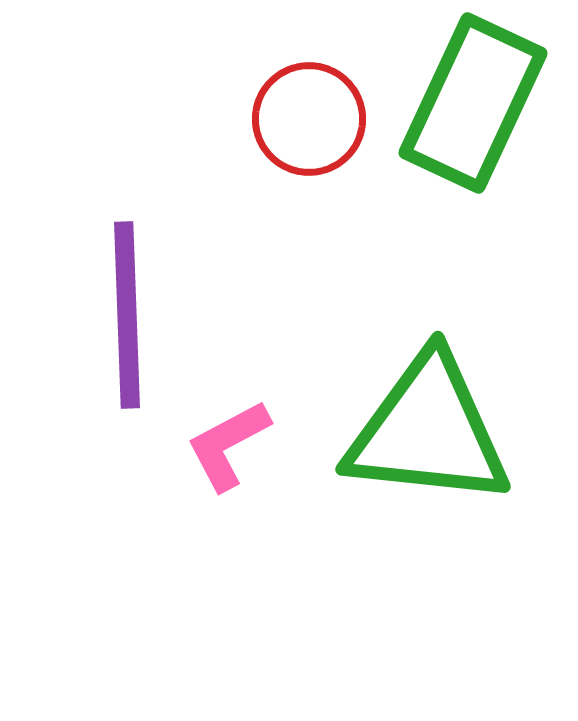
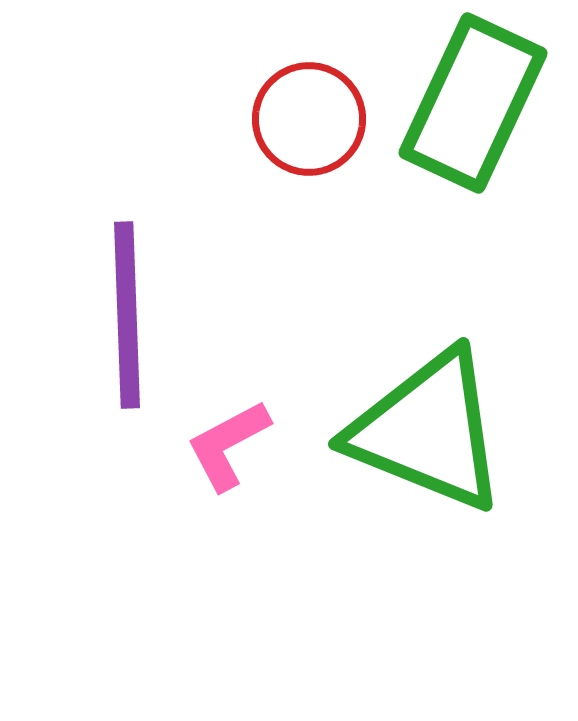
green triangle: rotated 16 degrees clockwise
